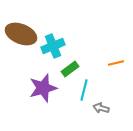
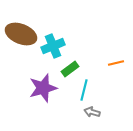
gray arrow: moved 9 px left, 4 px down
